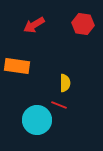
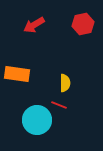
red hexagon: rotated 20 degrees counterclockwise
orange rectangle: moved 8 px down
